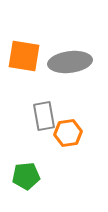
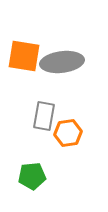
gray ellipse: moved 8 px left
gray rectangle: rotated 20 degrees clockwise
green pentagon: moved 6 px right
